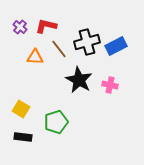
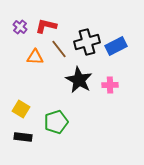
pink cross: rotated 14 degrees counterclockwise
